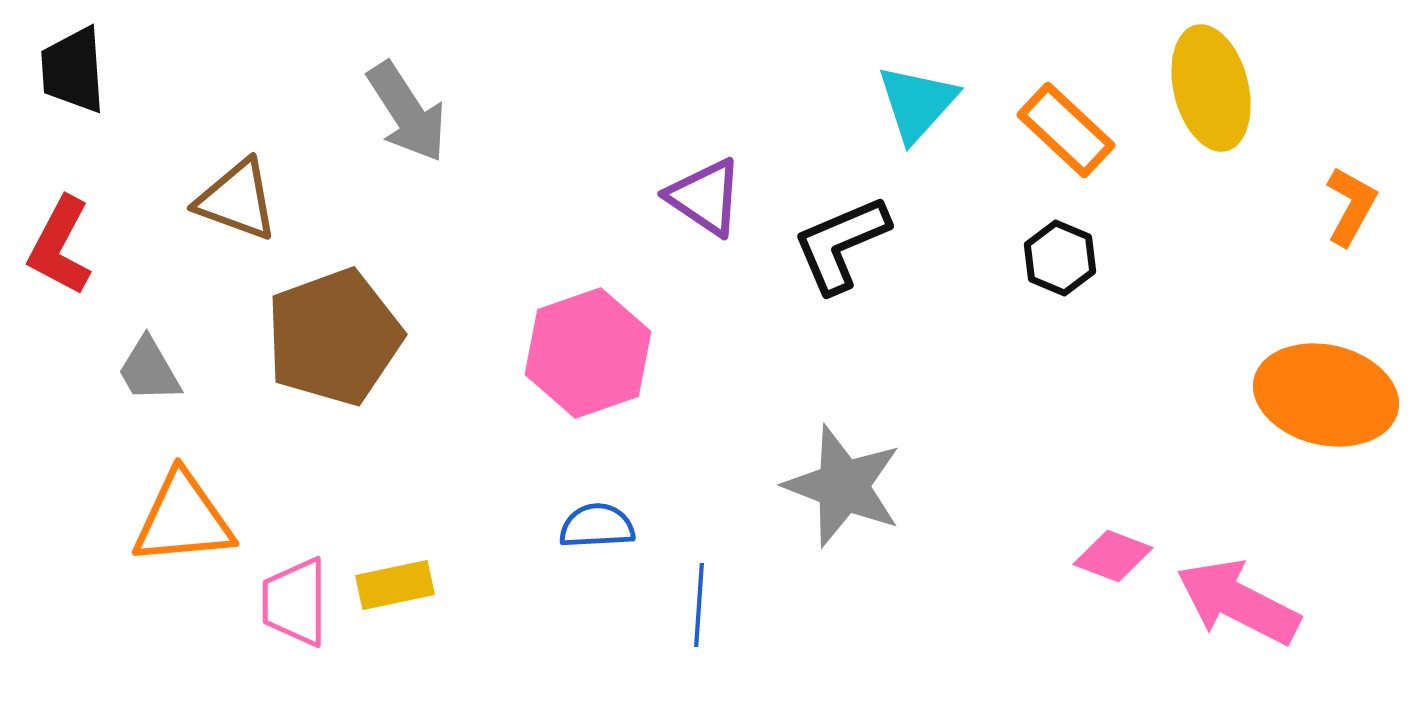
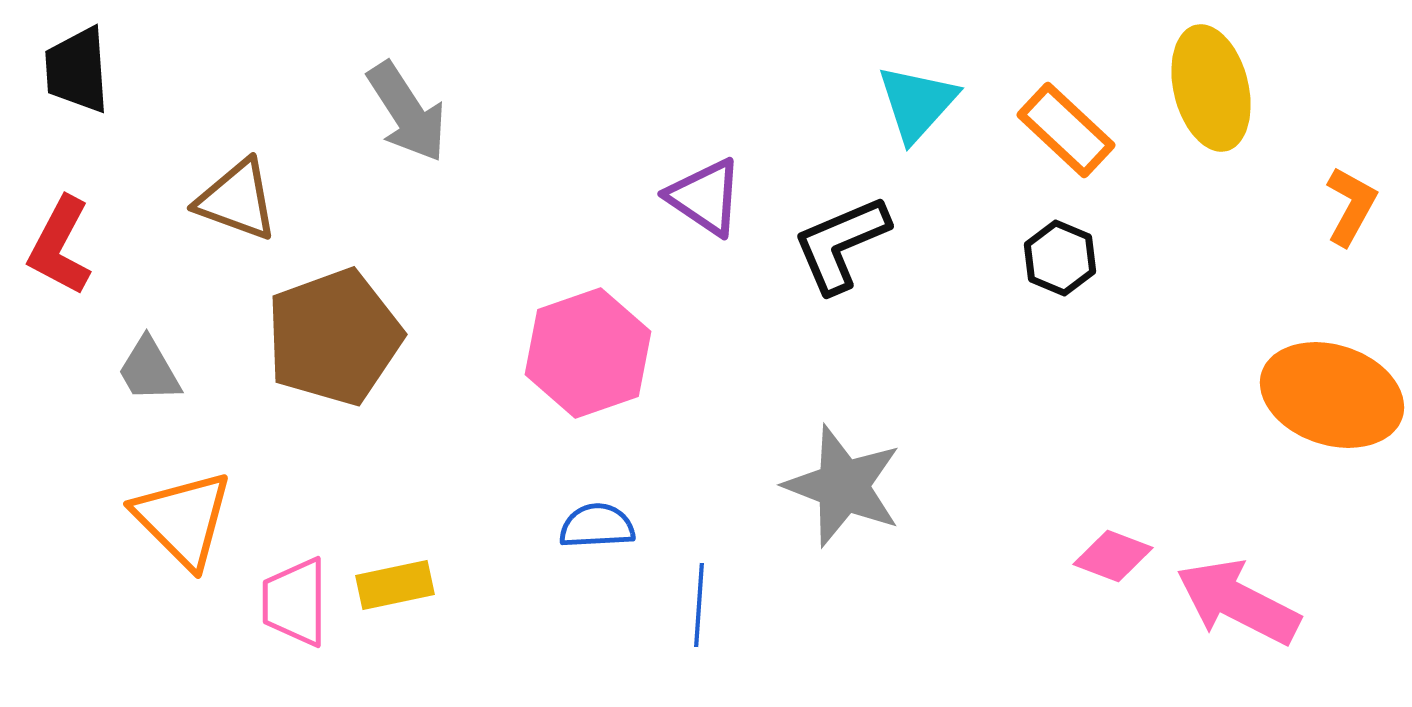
black trapezoid: moved 4 px right
orange ellipse: moved 6 px right; rotated 5 degrees clockwise
orange triangle: rotated 50 degrees clockwise
